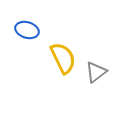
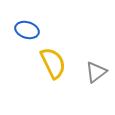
yellow semicircle: moved 10 px left, 5 px down
